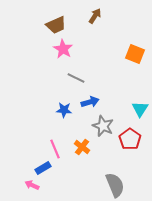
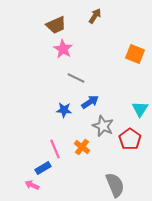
blue arrow: rotated 18 degrees counterclockwise
